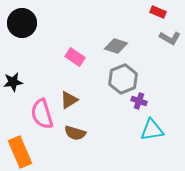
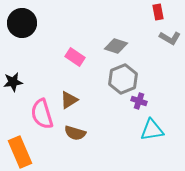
red rectangle: rotated 56 degrees clockwise
